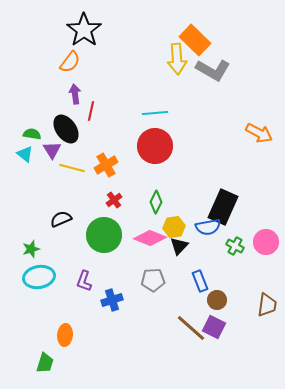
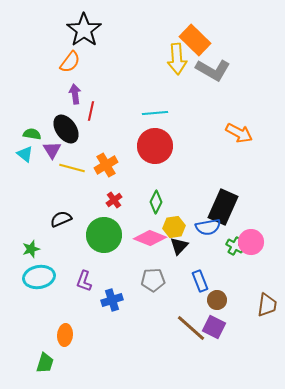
orange arrow: moved 20 px left
pink circle: moved 15 px left
